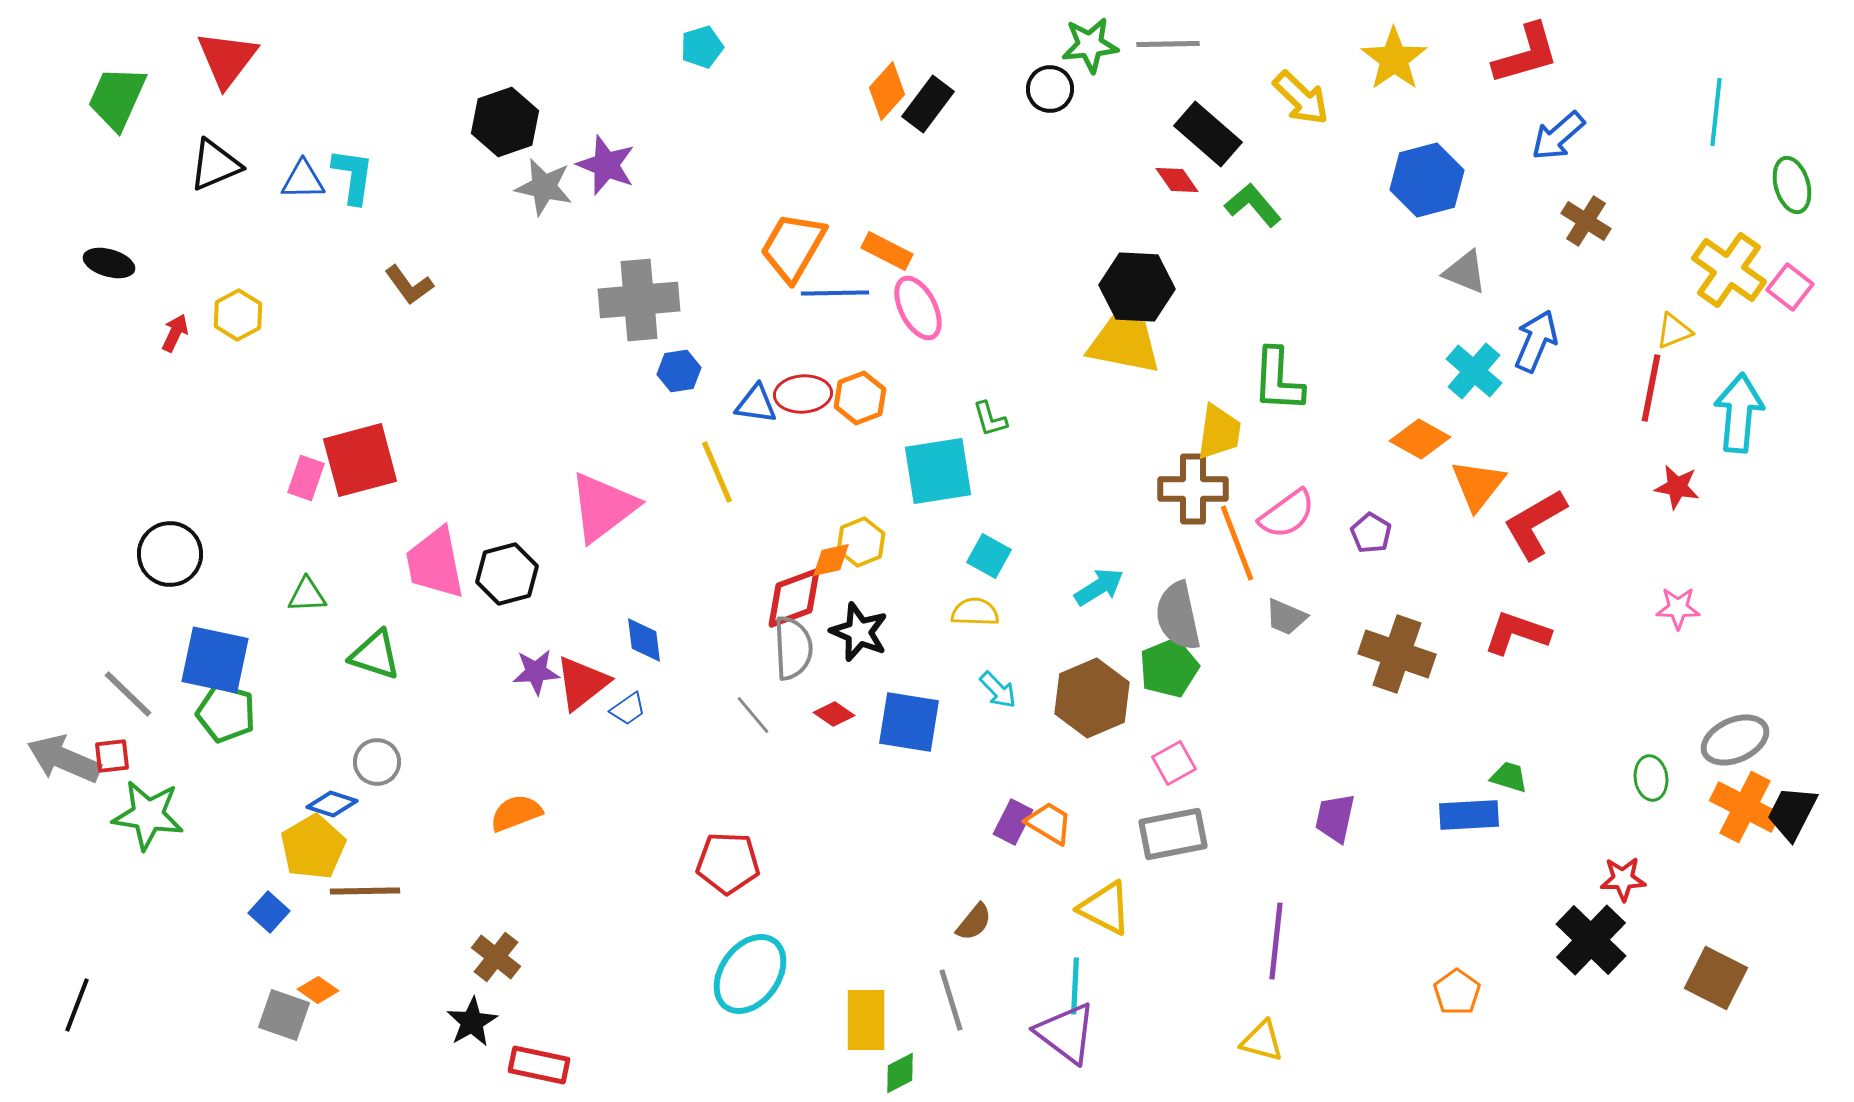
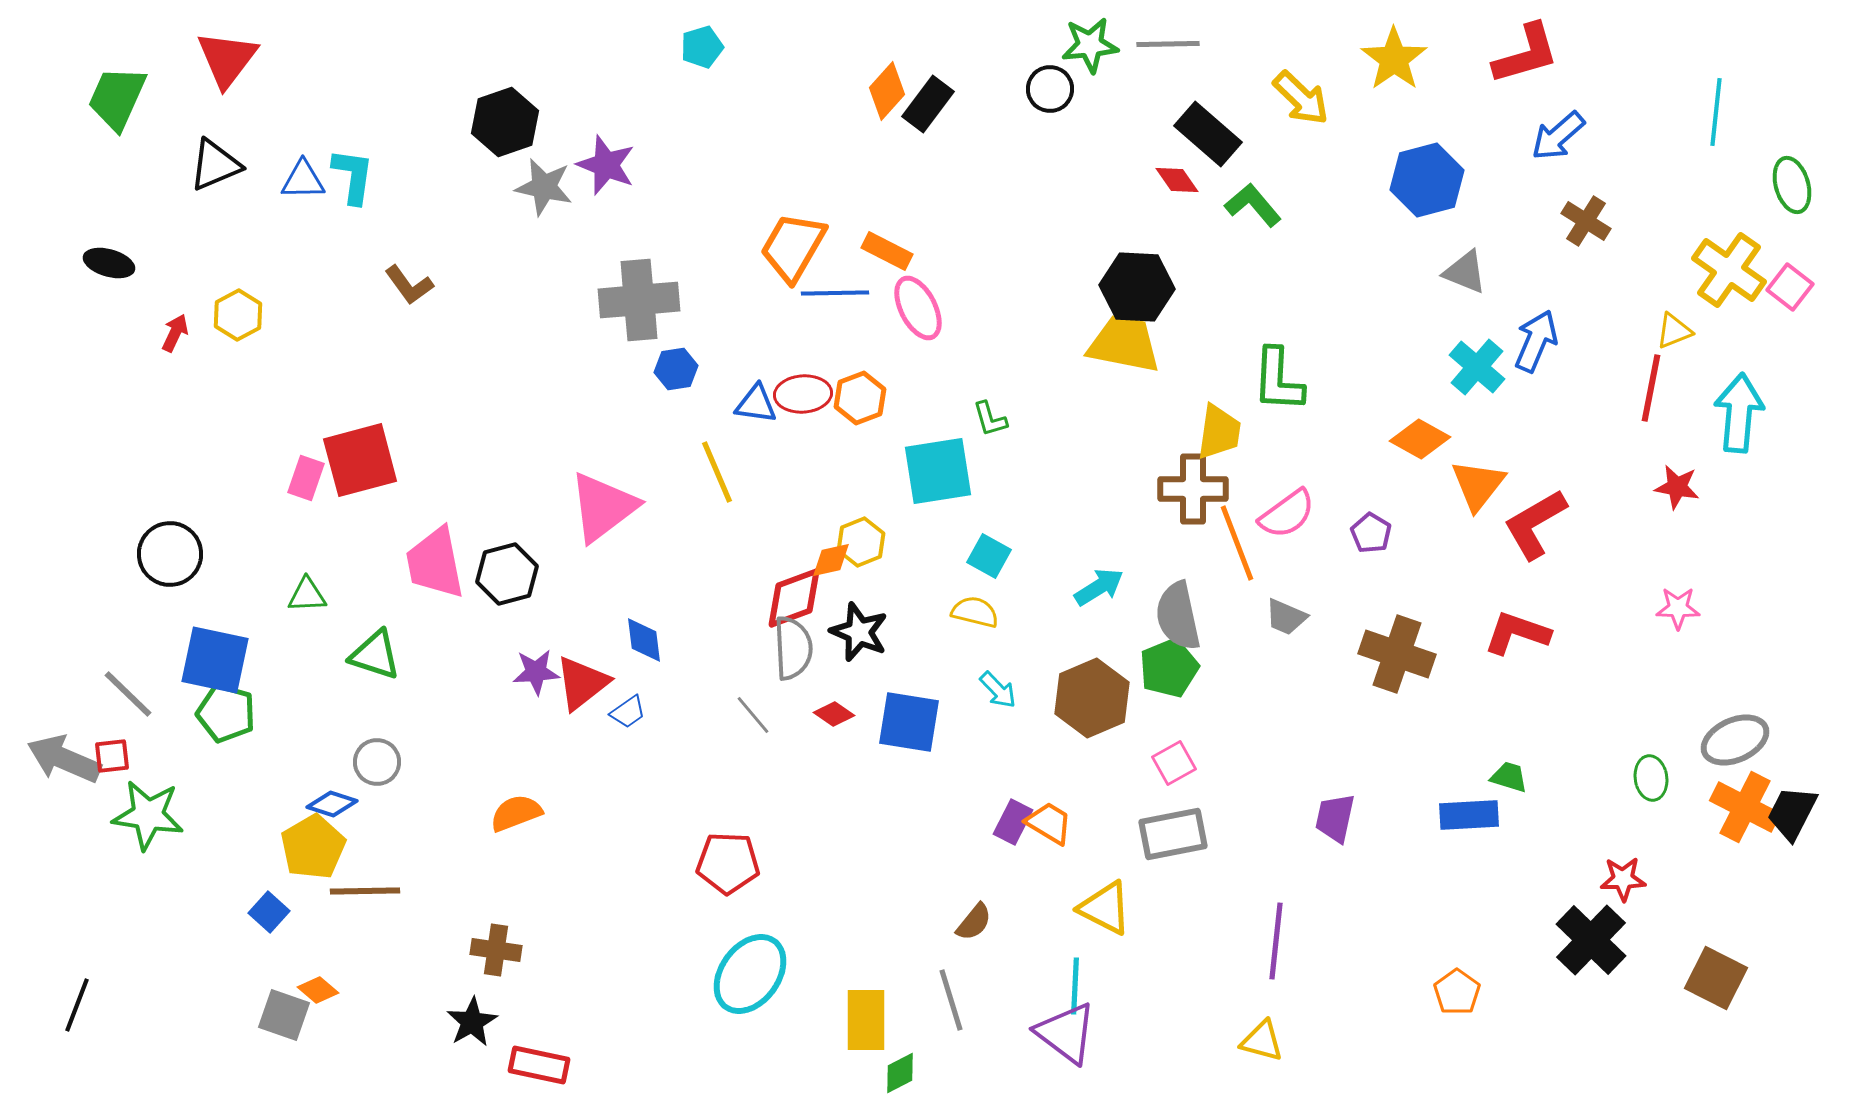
blue hexagon at (679, 371): moved 3 px left, 2 px up
cyan cross at (1474, 371): moved 3 px right, 4 px up
yellow semicircle at (975, 612): rotated 12 degrees clockwise
blue trapezoid at (628, 709): moved 3 px down
brown cross at (496, 957): moved 7 px up; rotated 30 degrees counterclockwise
orange diamond at (318, 990): rotated 6 degrees clockwise
